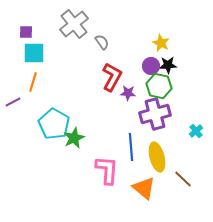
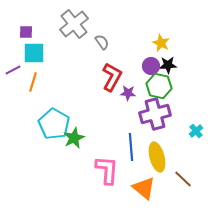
purple line: moved 32 px up
